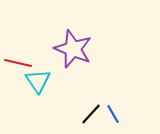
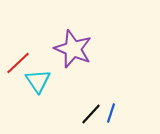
red line: rotated 56 degrees counterclockwise
blue line: moved 2 px left, 1 px up; rotated 48 degrees clockwise
